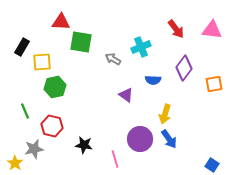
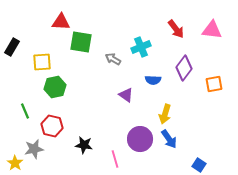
black rectangle: moved 10 px left
blue square: moved 13 px left
